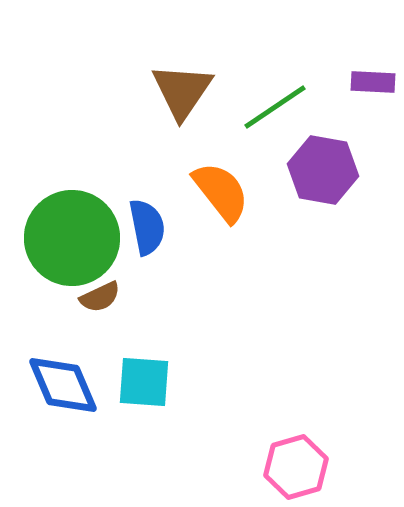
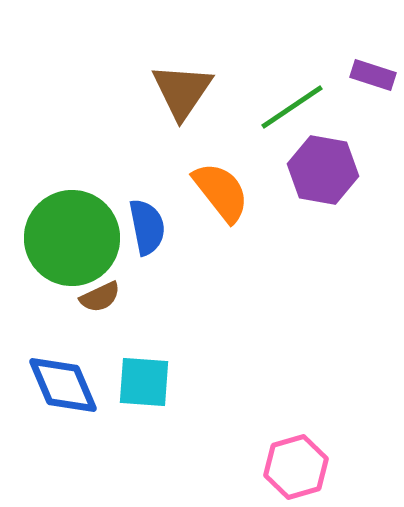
purple rectangle: moved 7 px up; rotated 15 degrees clockwise
green line: moved 17 px right
